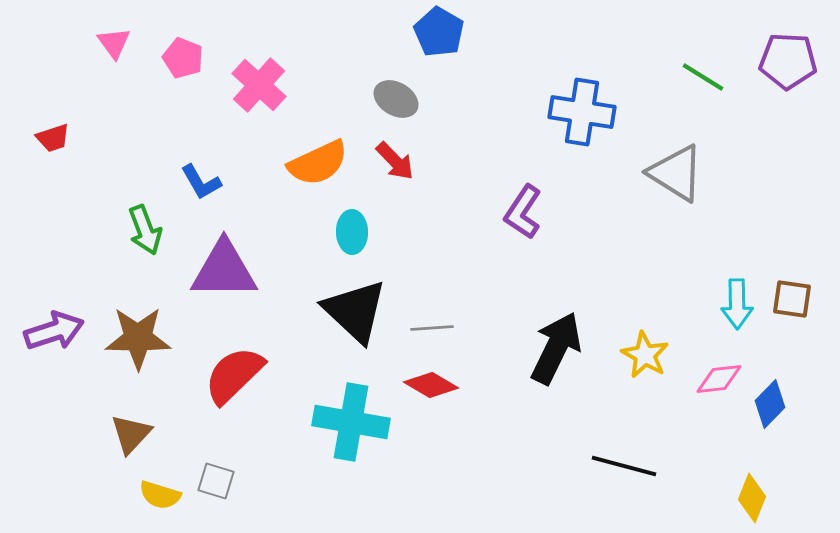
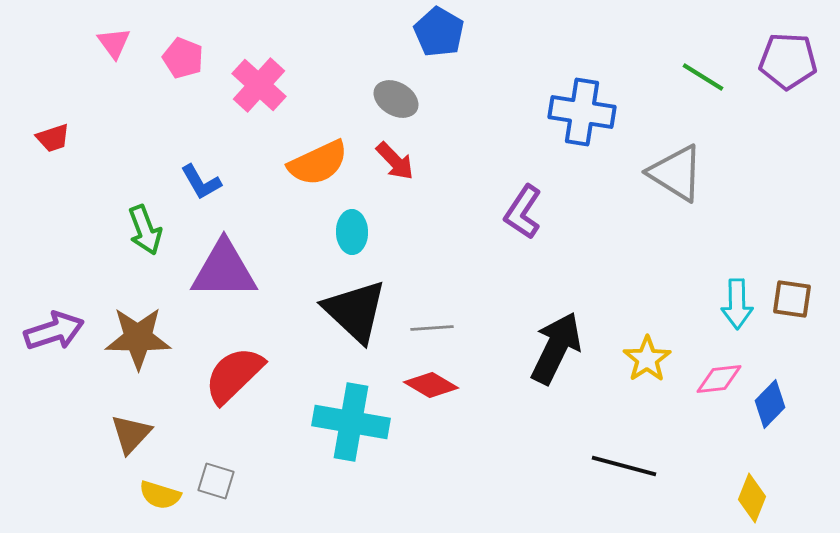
yellow star: moved 2 px right, 4 px down; rotated 9 degrees clockwise
